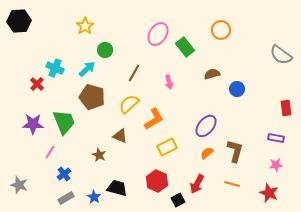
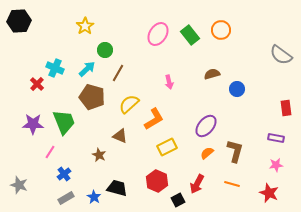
green rectangle: moved 5 px right, 12 px up
brown line: moved 16 px left
